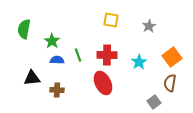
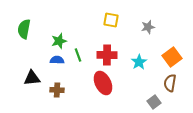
gray star: moved 1 px left, 1 px down; rotated 16 degrees clockwise
green star: moved 7 px right; rotated 21 degrees clockwise
